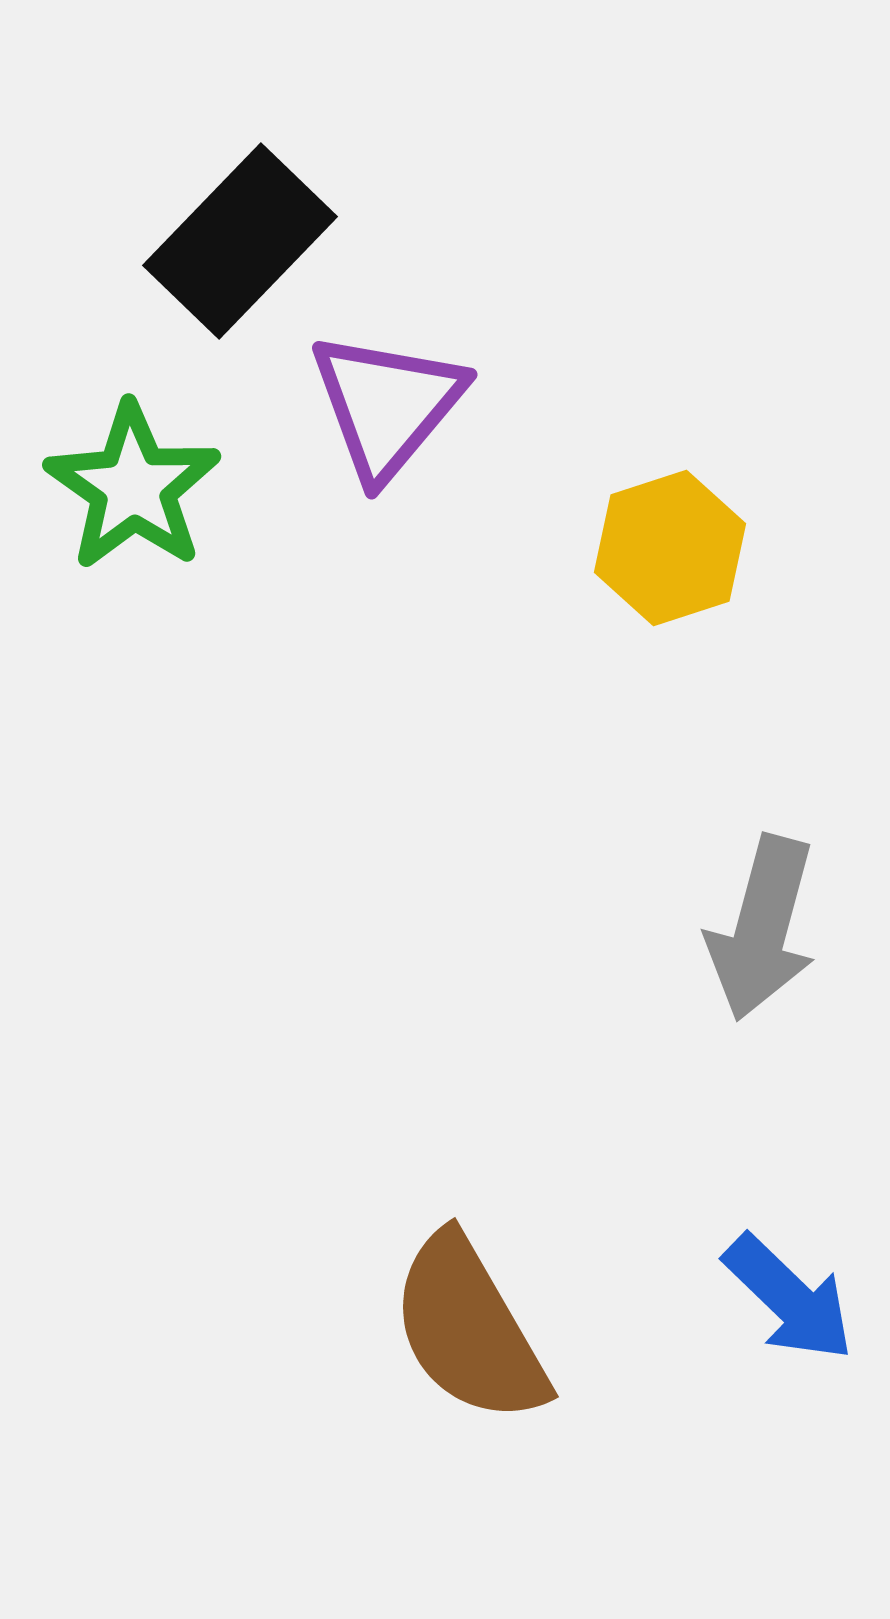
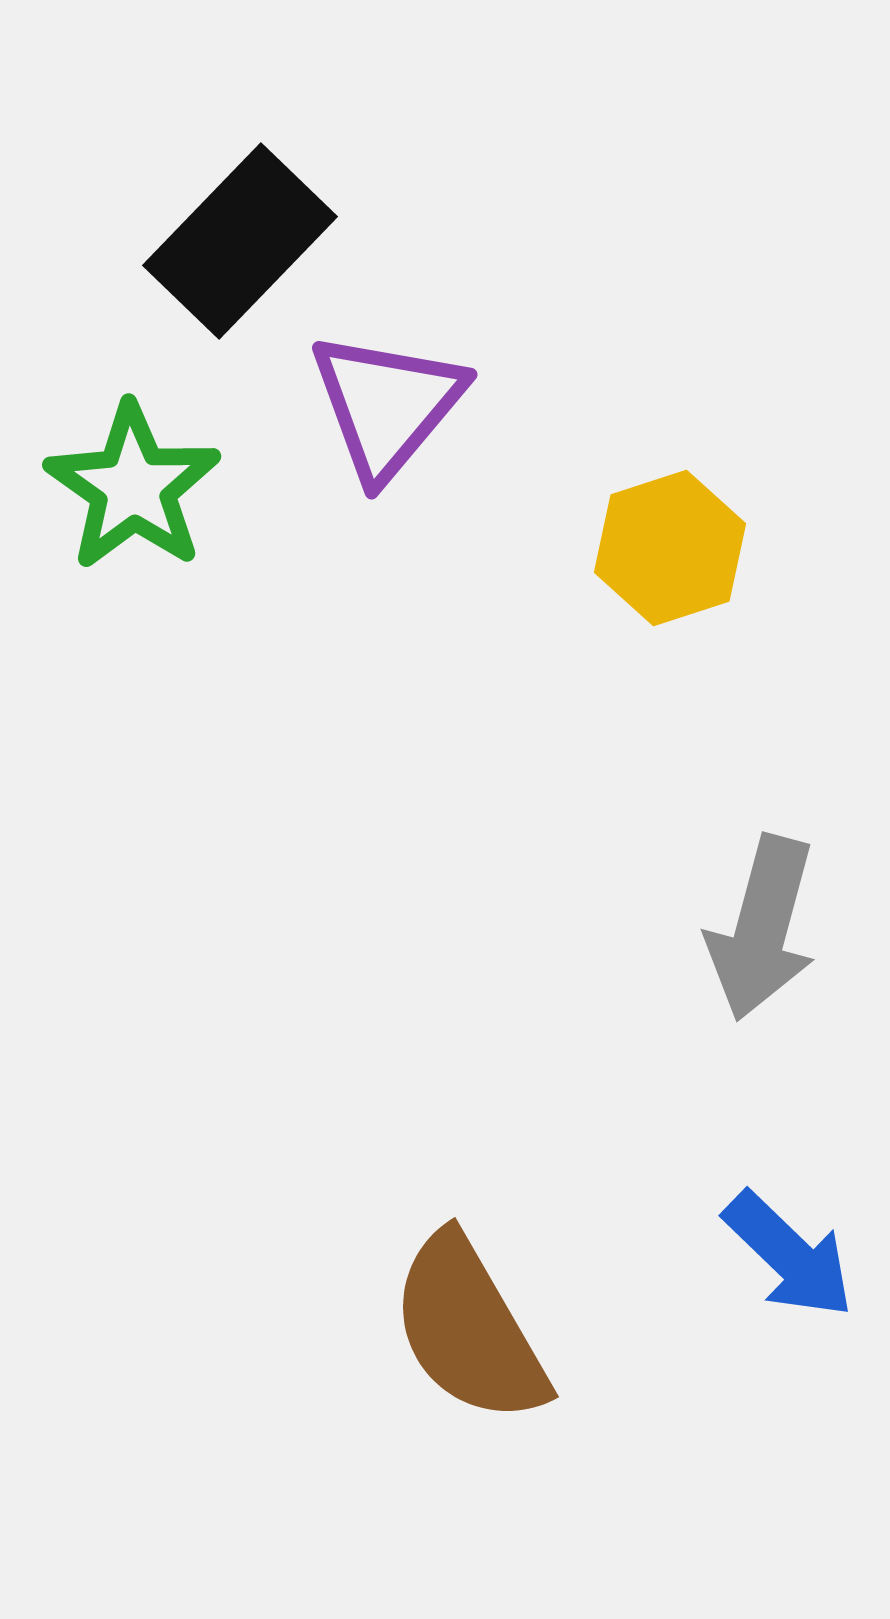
blue arrow: moved 43 px up
